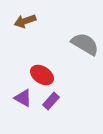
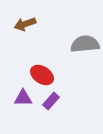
brown arrow: moved 3 px down
gray semicircle: rotated 36 degrees counterclockwise
purple triangle: rotated 30 degrees counterclockwise
